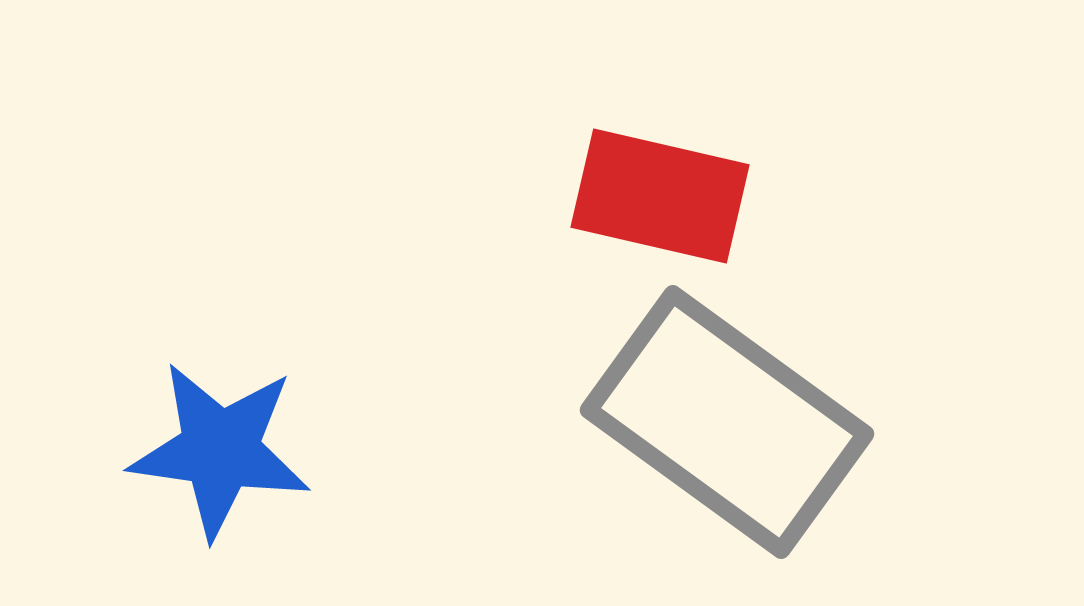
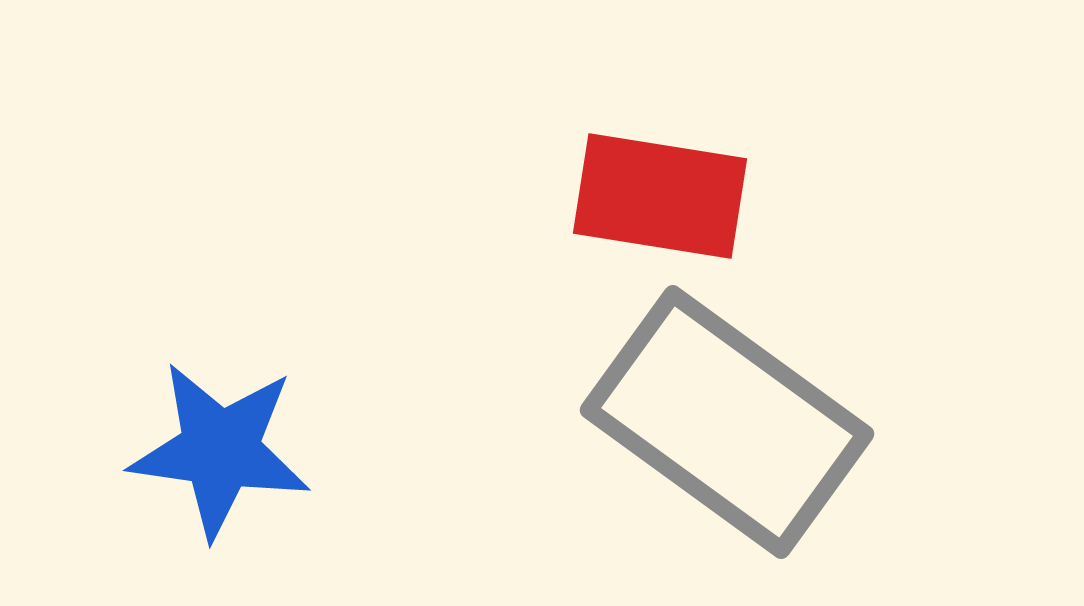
red rectangle: rotated 4 degrees counterclockwise
